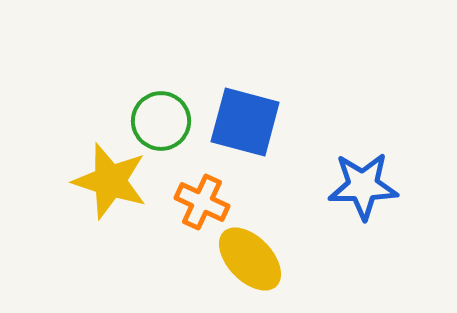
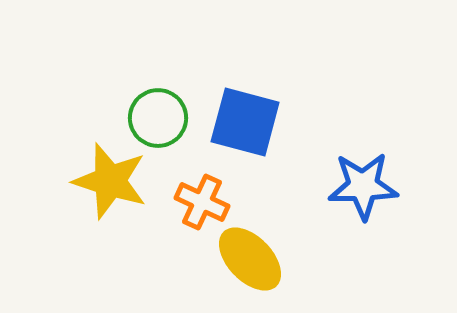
green circle: moved 3 px left, 3 px up
